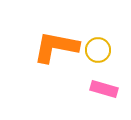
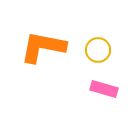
orange L-shape: moved 13 px left
